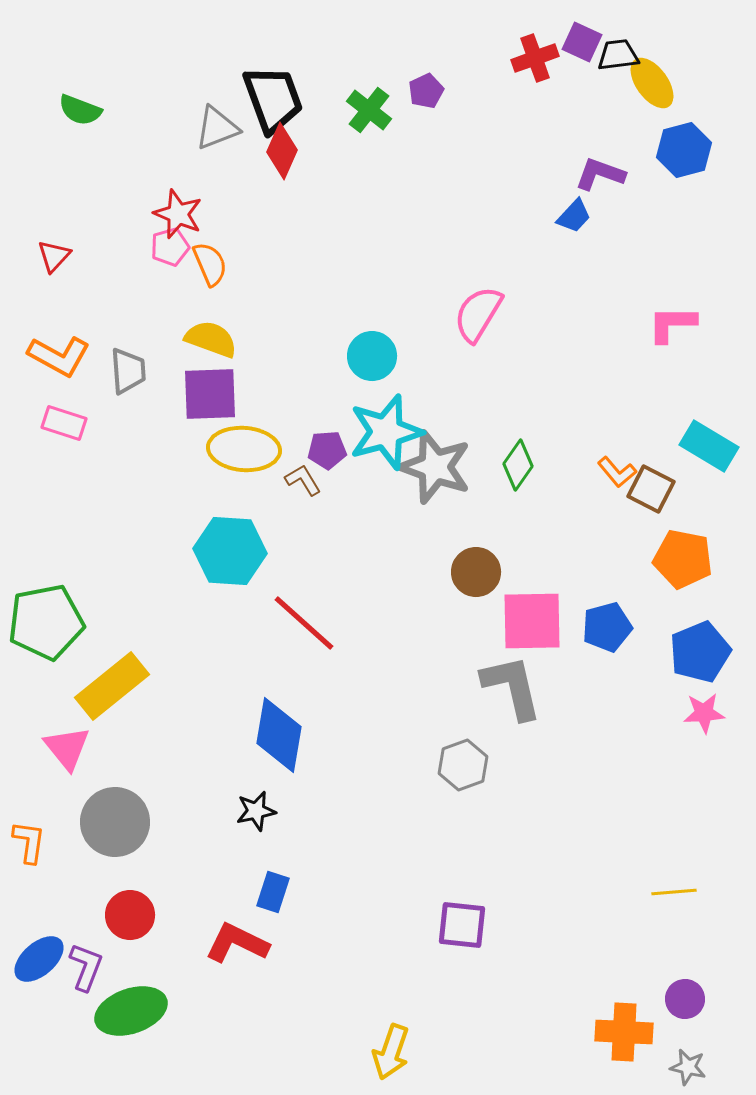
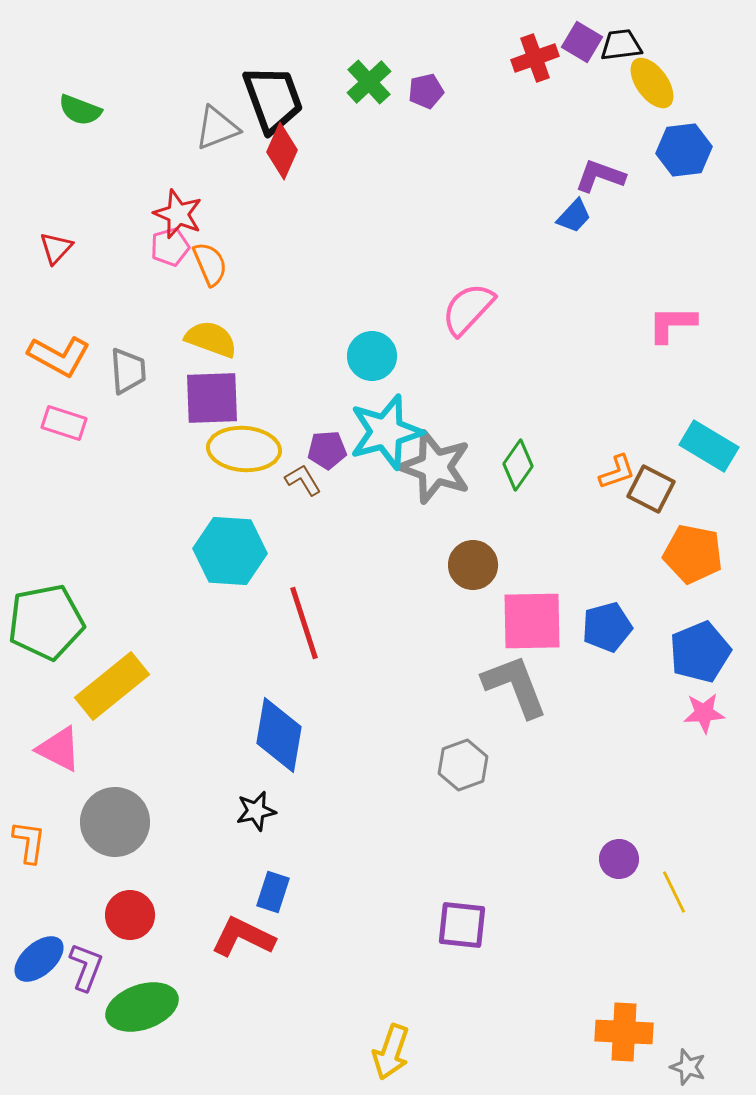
purple square at (582, 42): rotated 6 degrees clockwise
black trapezoid at (618, 55): moved 3 px right, 10 px up
purple pentagon at (426, 91): rotated 12 degrees clockwise
green cross at (369, 110): moved 28 px up; rotated 9 degrees clockwise
blue hexagon at (684, 150): rotated 8 degrees clockwise
purple L-shape at (600, 174): moved 2 px down
red triangle at (54, 256): moved 2 px right, 8 px up
pink semicircle at (478, 314): moved 10 px left, 5 px up; rotated 12 degrees clockwise
purple square at (210, 394): moved 2 px right, 4 px down
orange L-shape at (617, 472): rotated 69 degrees counterclockwise
orange pentagon at (683, 559): moved 10 px right, 5 px up
brown circle at (476, 572): moved 3 px left, 7 px up
red line at (304, 623): rotated 30 degrees clockwise
gray L-shape at (512, 687): moved 3 px right, 1 px up; rotated 8 degrees counterclockwise
pink triangle at (67, 748): moved 8 px left, 1 px down; rotated 24 degrees counterclockwise
yellow line at (674, 892): rotated 69 degrees clockwise
red L-shape at (237, 943): moved 6 px right, 6 px up
purple circle at (685, 999): moved 66 px left, 140 px up
green ellipse at (131, 1011): moved 11 px right, 4 px up
gray star at (688, 1067): rotated 6 degrees clockwise
